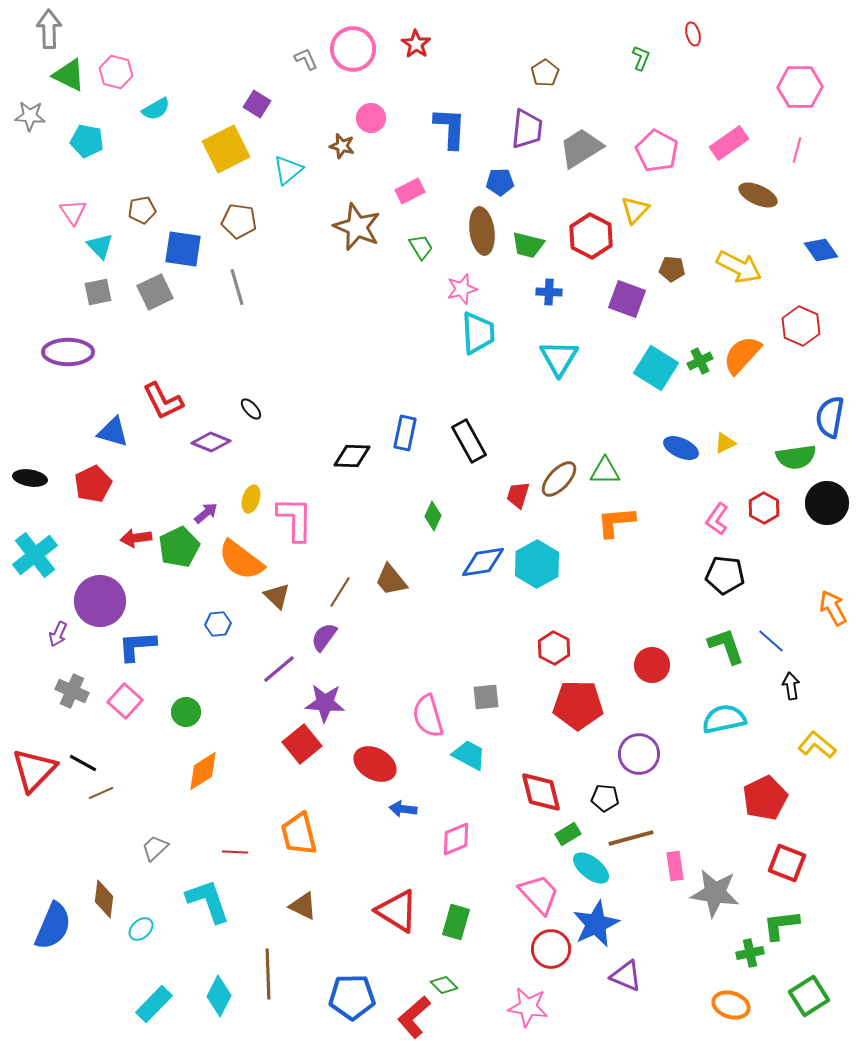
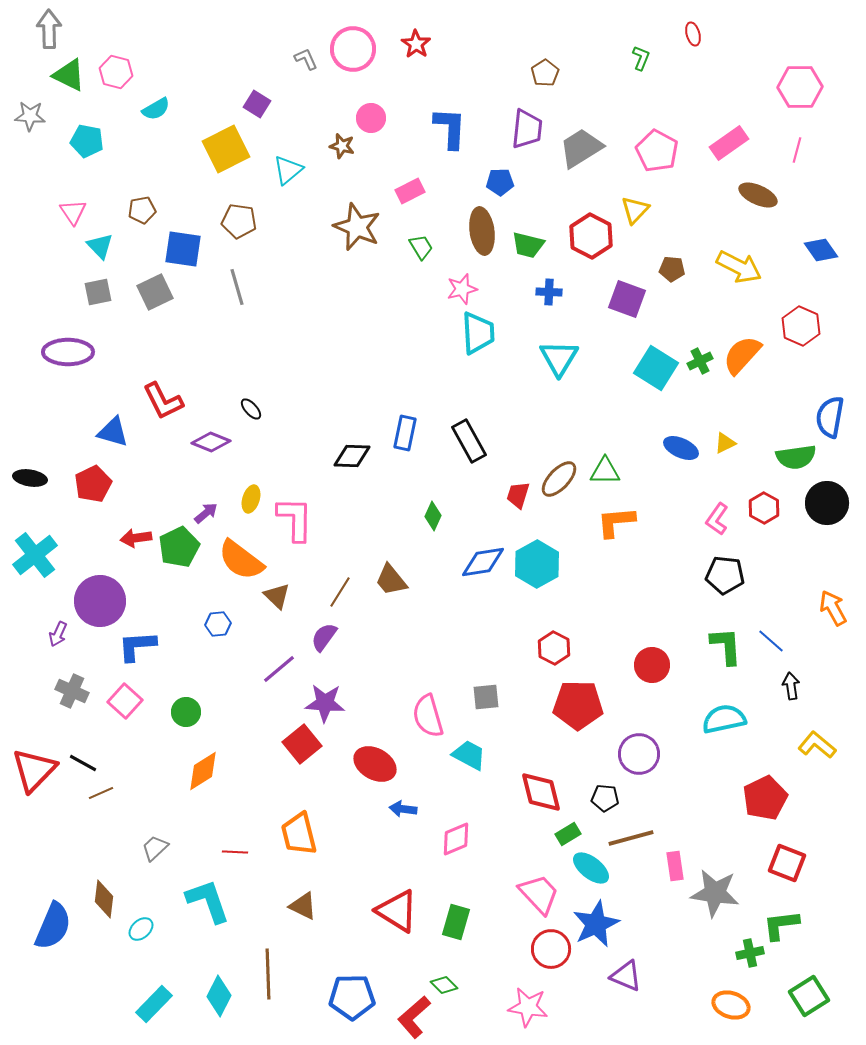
green L-shape at (726, 646): rotated 15 degrees clockwise
